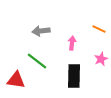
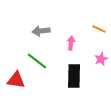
pink arrow: moved 1 px left
